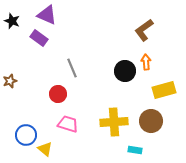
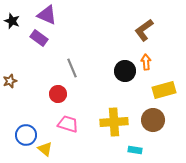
brown circle: moved 2 px right, 1 px up
